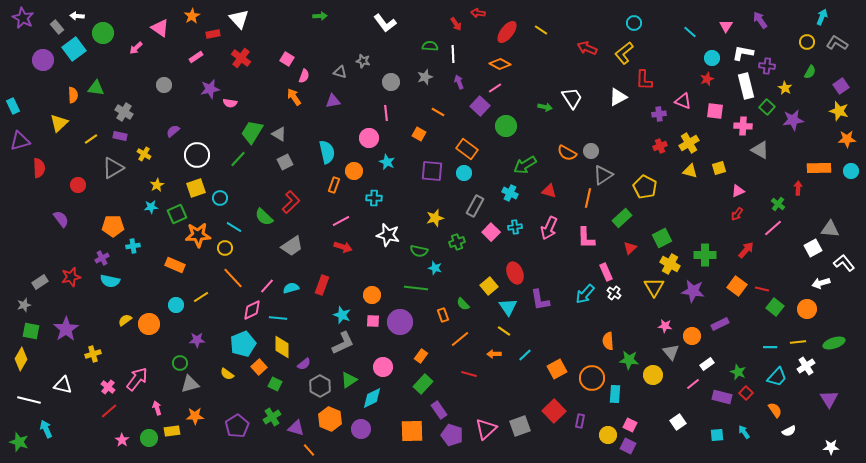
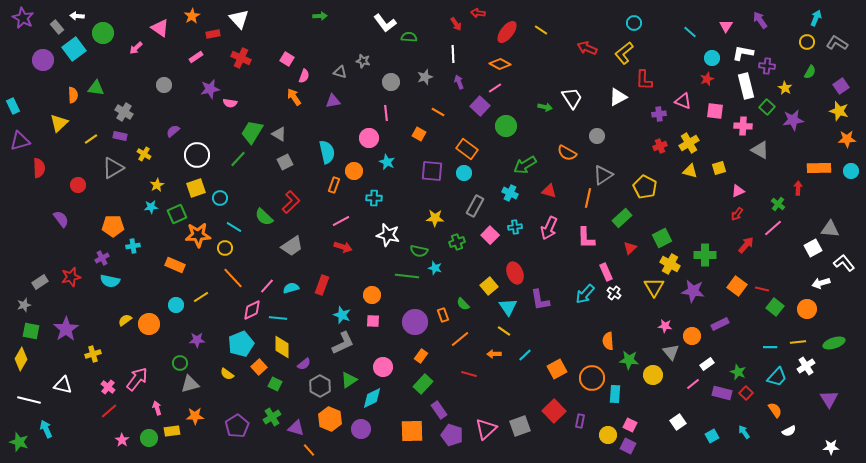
cyan arrow at (822, 17): moved 6 px left, 1 px down
green semicircle at (430, 46): moved 21 px left, 9 px up
red cross at (241, 58): rotated 12 degrees counterclockwise
gray circle at (591, 151): moved 6 px right, 15 px up
yellow star at (435, 218): rotated 18 degrees clockwise
pink square at (491, 232): moved 1 px left, 3 px down
red arrow at (746, 250): moved 5 px up
green line at (416, 288): moved 9 px left, 12 px up
purple circle at (400, 322): moved 15 px right
cyan pentagon at (243, 344): moved 2 px left
purple rectangle at (722, 397): moved 4 px up
cyan square at (717, 435): moved 5 px left, 1 px down; rotated 24 degrees counterclockwise
